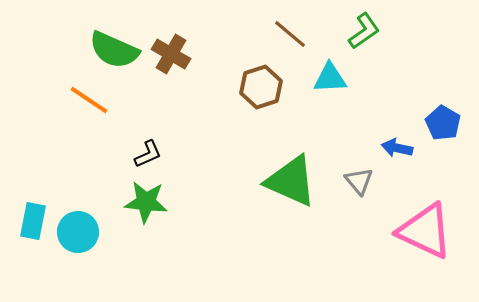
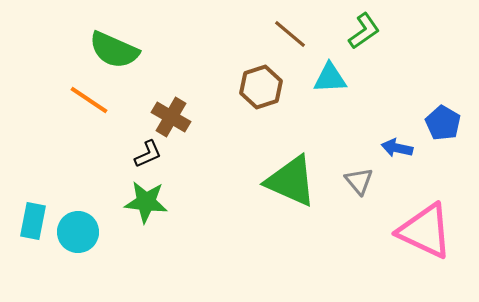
brown cross: moved 63 px down
